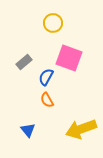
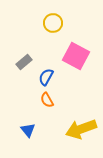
pink square: moved 7 px right, 2 px up; rotated 8 degrees clockwise
